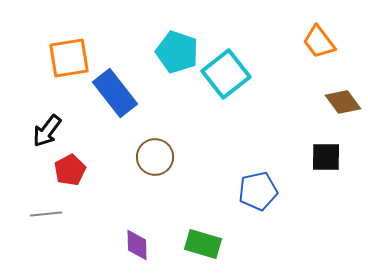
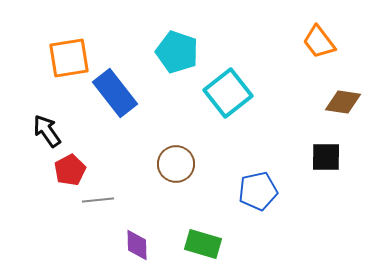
cyan square: moved 2 px right, 19 px down
brown diamond: rotated 45 degrees counterclockwise
black arrow: rotated 108 degrees clockwise
brown circle: moved 21 px right, 7 px down
gray line: moved 52 px right, 14 px up
